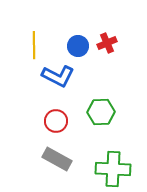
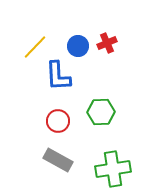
yellow line: moved 1 px right, 2 px down; rotated 44 degrees clockwise
blue L-shape: rotated 60 degrees clockwise
red circle: moved 2 px right
gray rectangle: moved 1 px right, 1 px down
green cross: rotated 12 degrees counterclockwise
